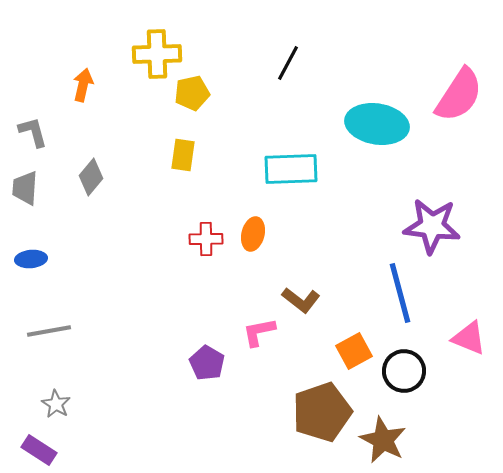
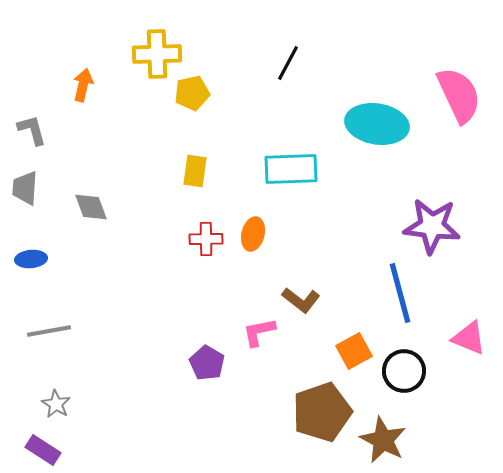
pink semicircle: rotated 58 degrees counterclockwise
gray L-shape: moved 1 px left, 2 px up
yellow rectangle: moved 12 px right, 16 px down
gray diamond: moved 30 px down; rotated 60 degrees counterclockwise
purple rectangle: moved 4 px right
